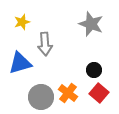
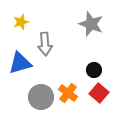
yellow star: moved 1 px left
